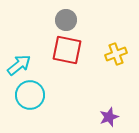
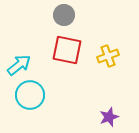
gray circle: moved 2 px left, 5 px up
yellow cross: moved 8 px left, 2 px down
